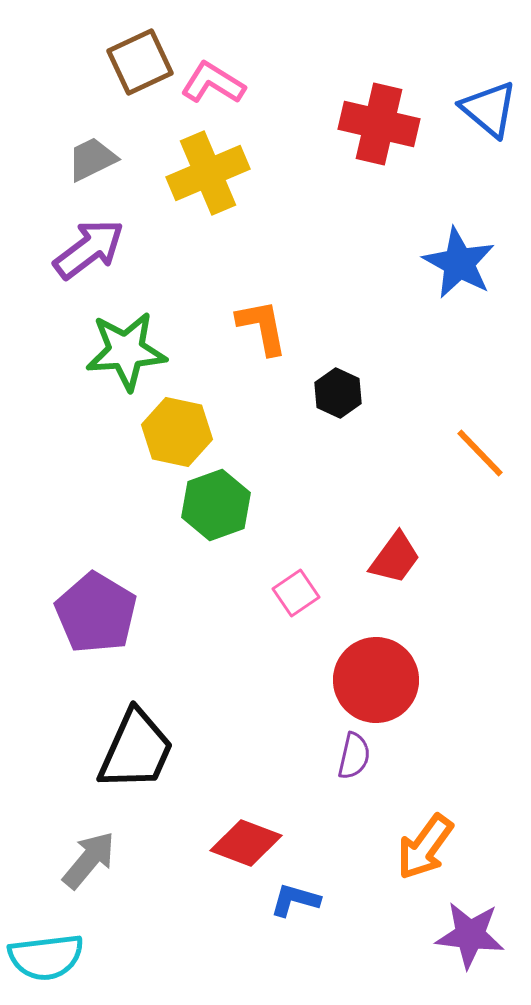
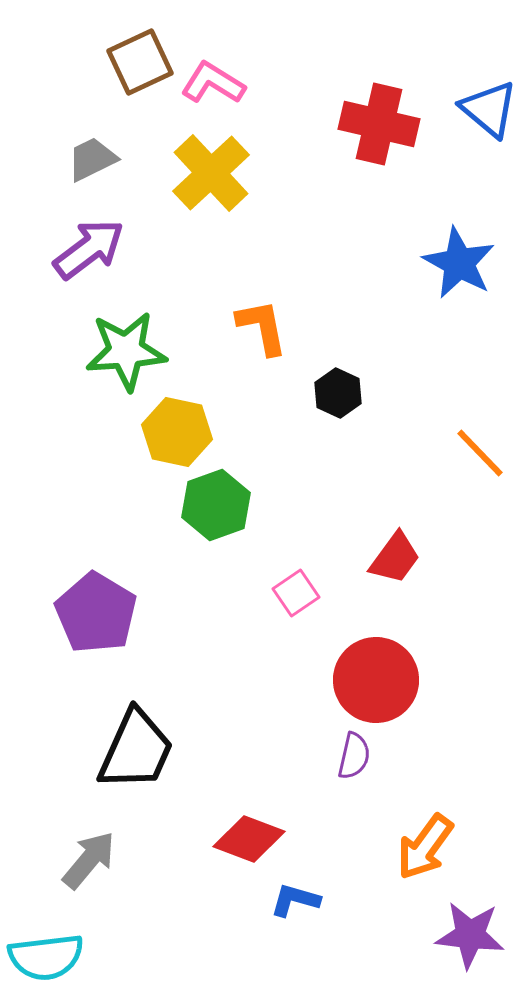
yellow cross: moved 3 px right; rotated 20 degrees counterclockwise
red diamond: moved 3 px right, 4 px up
